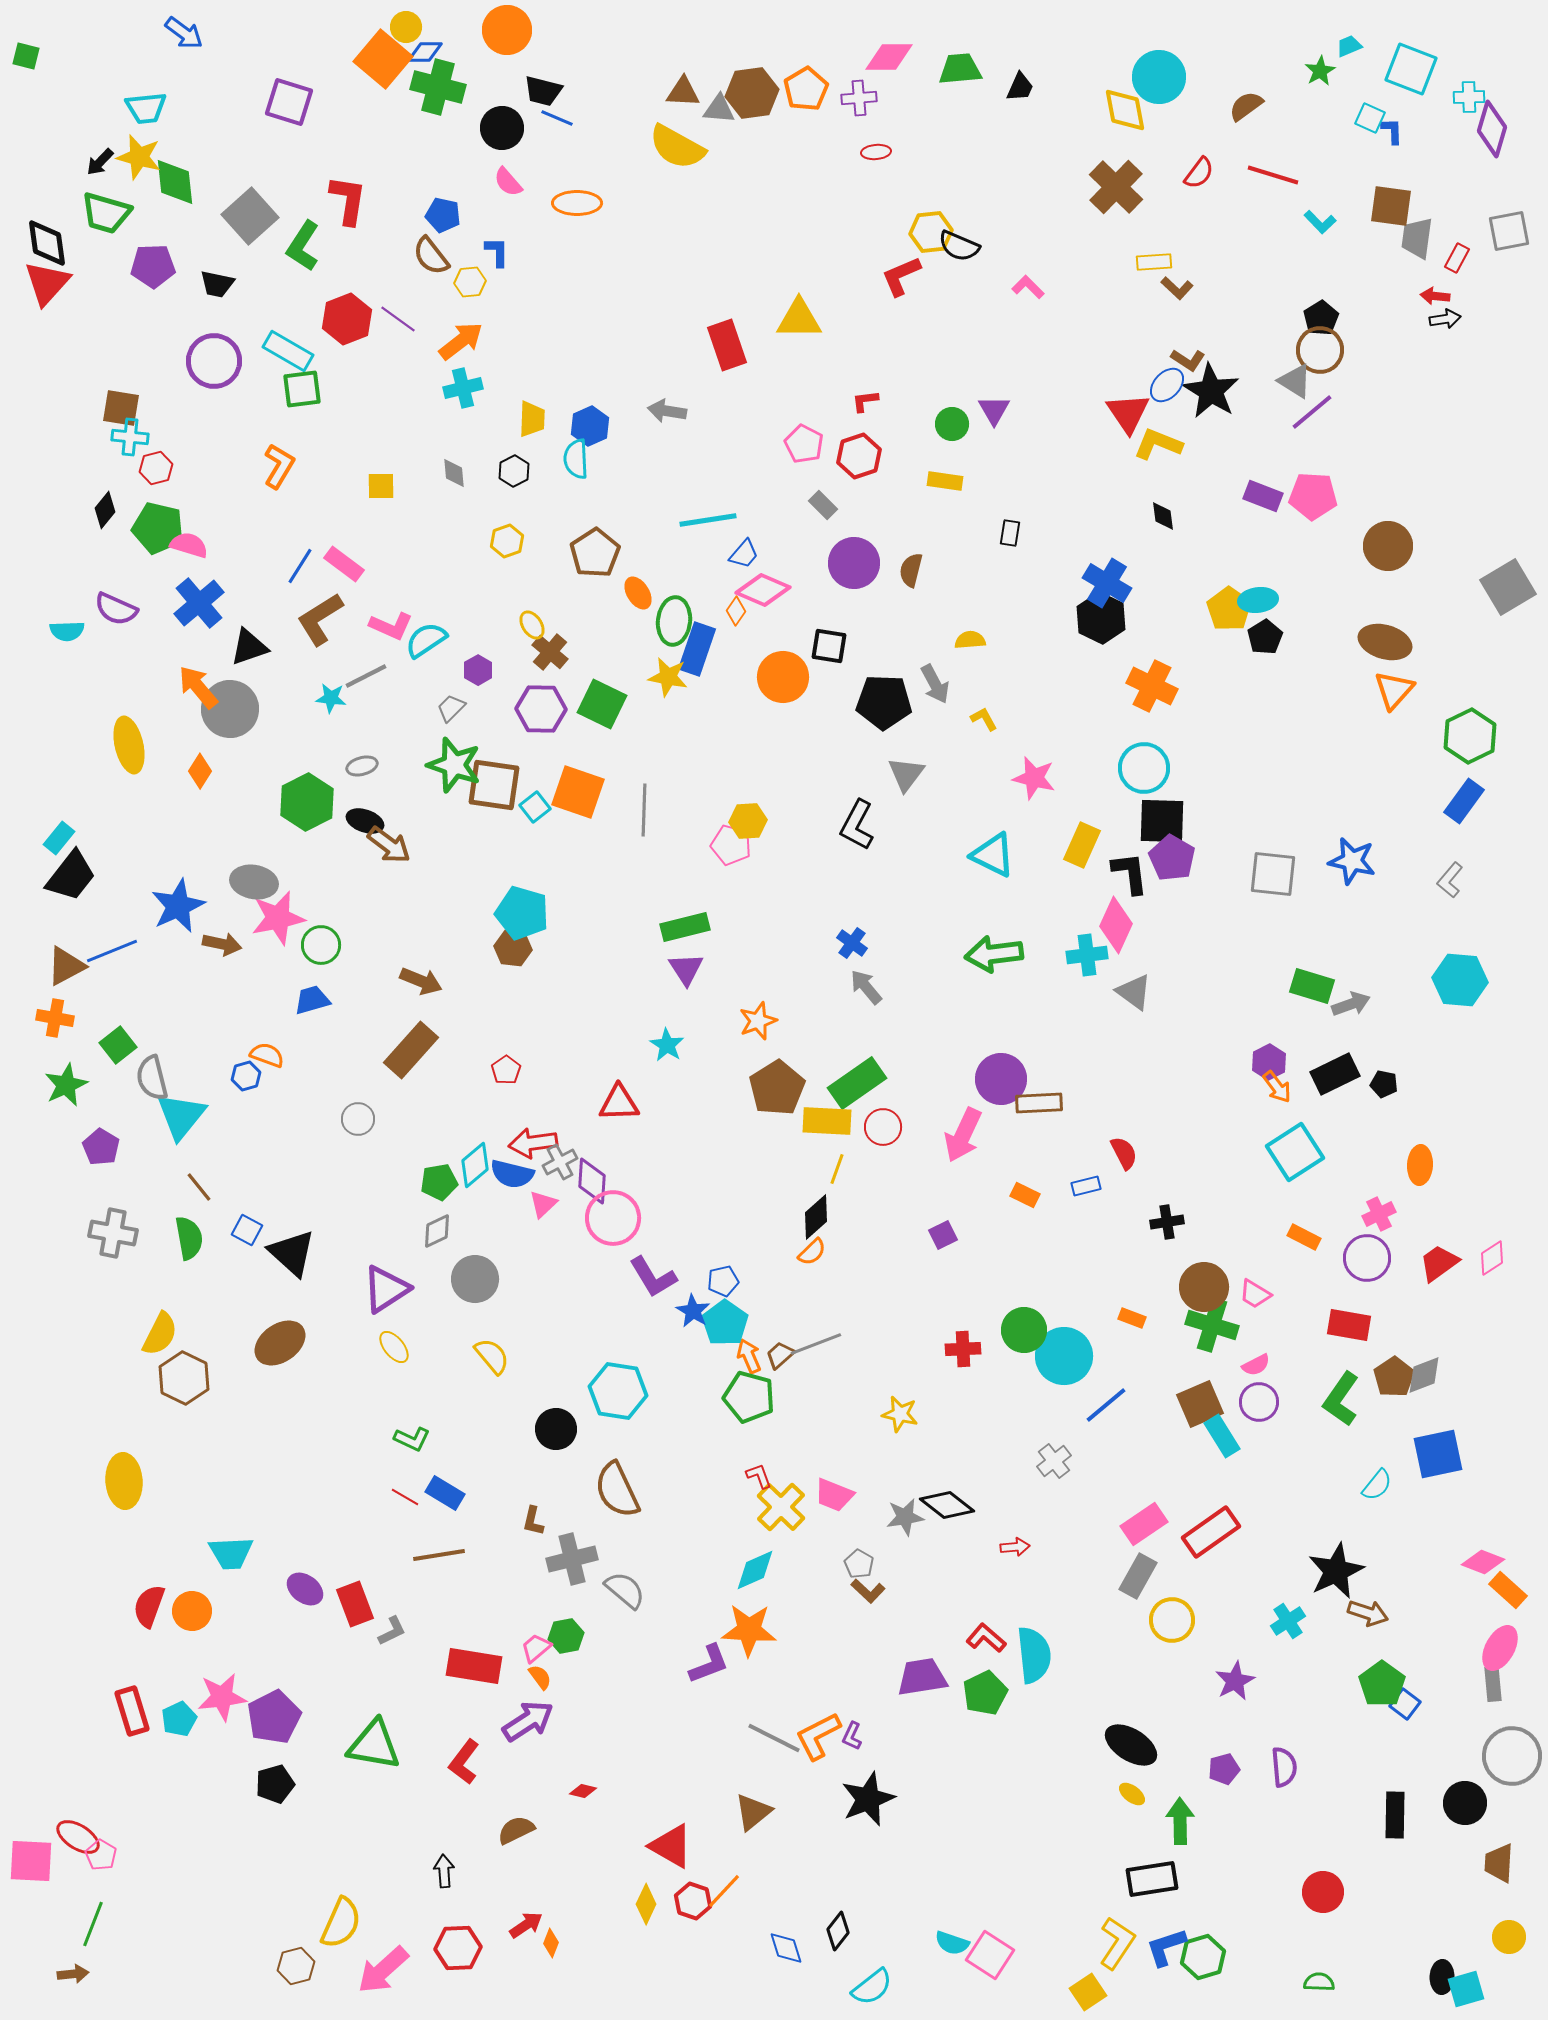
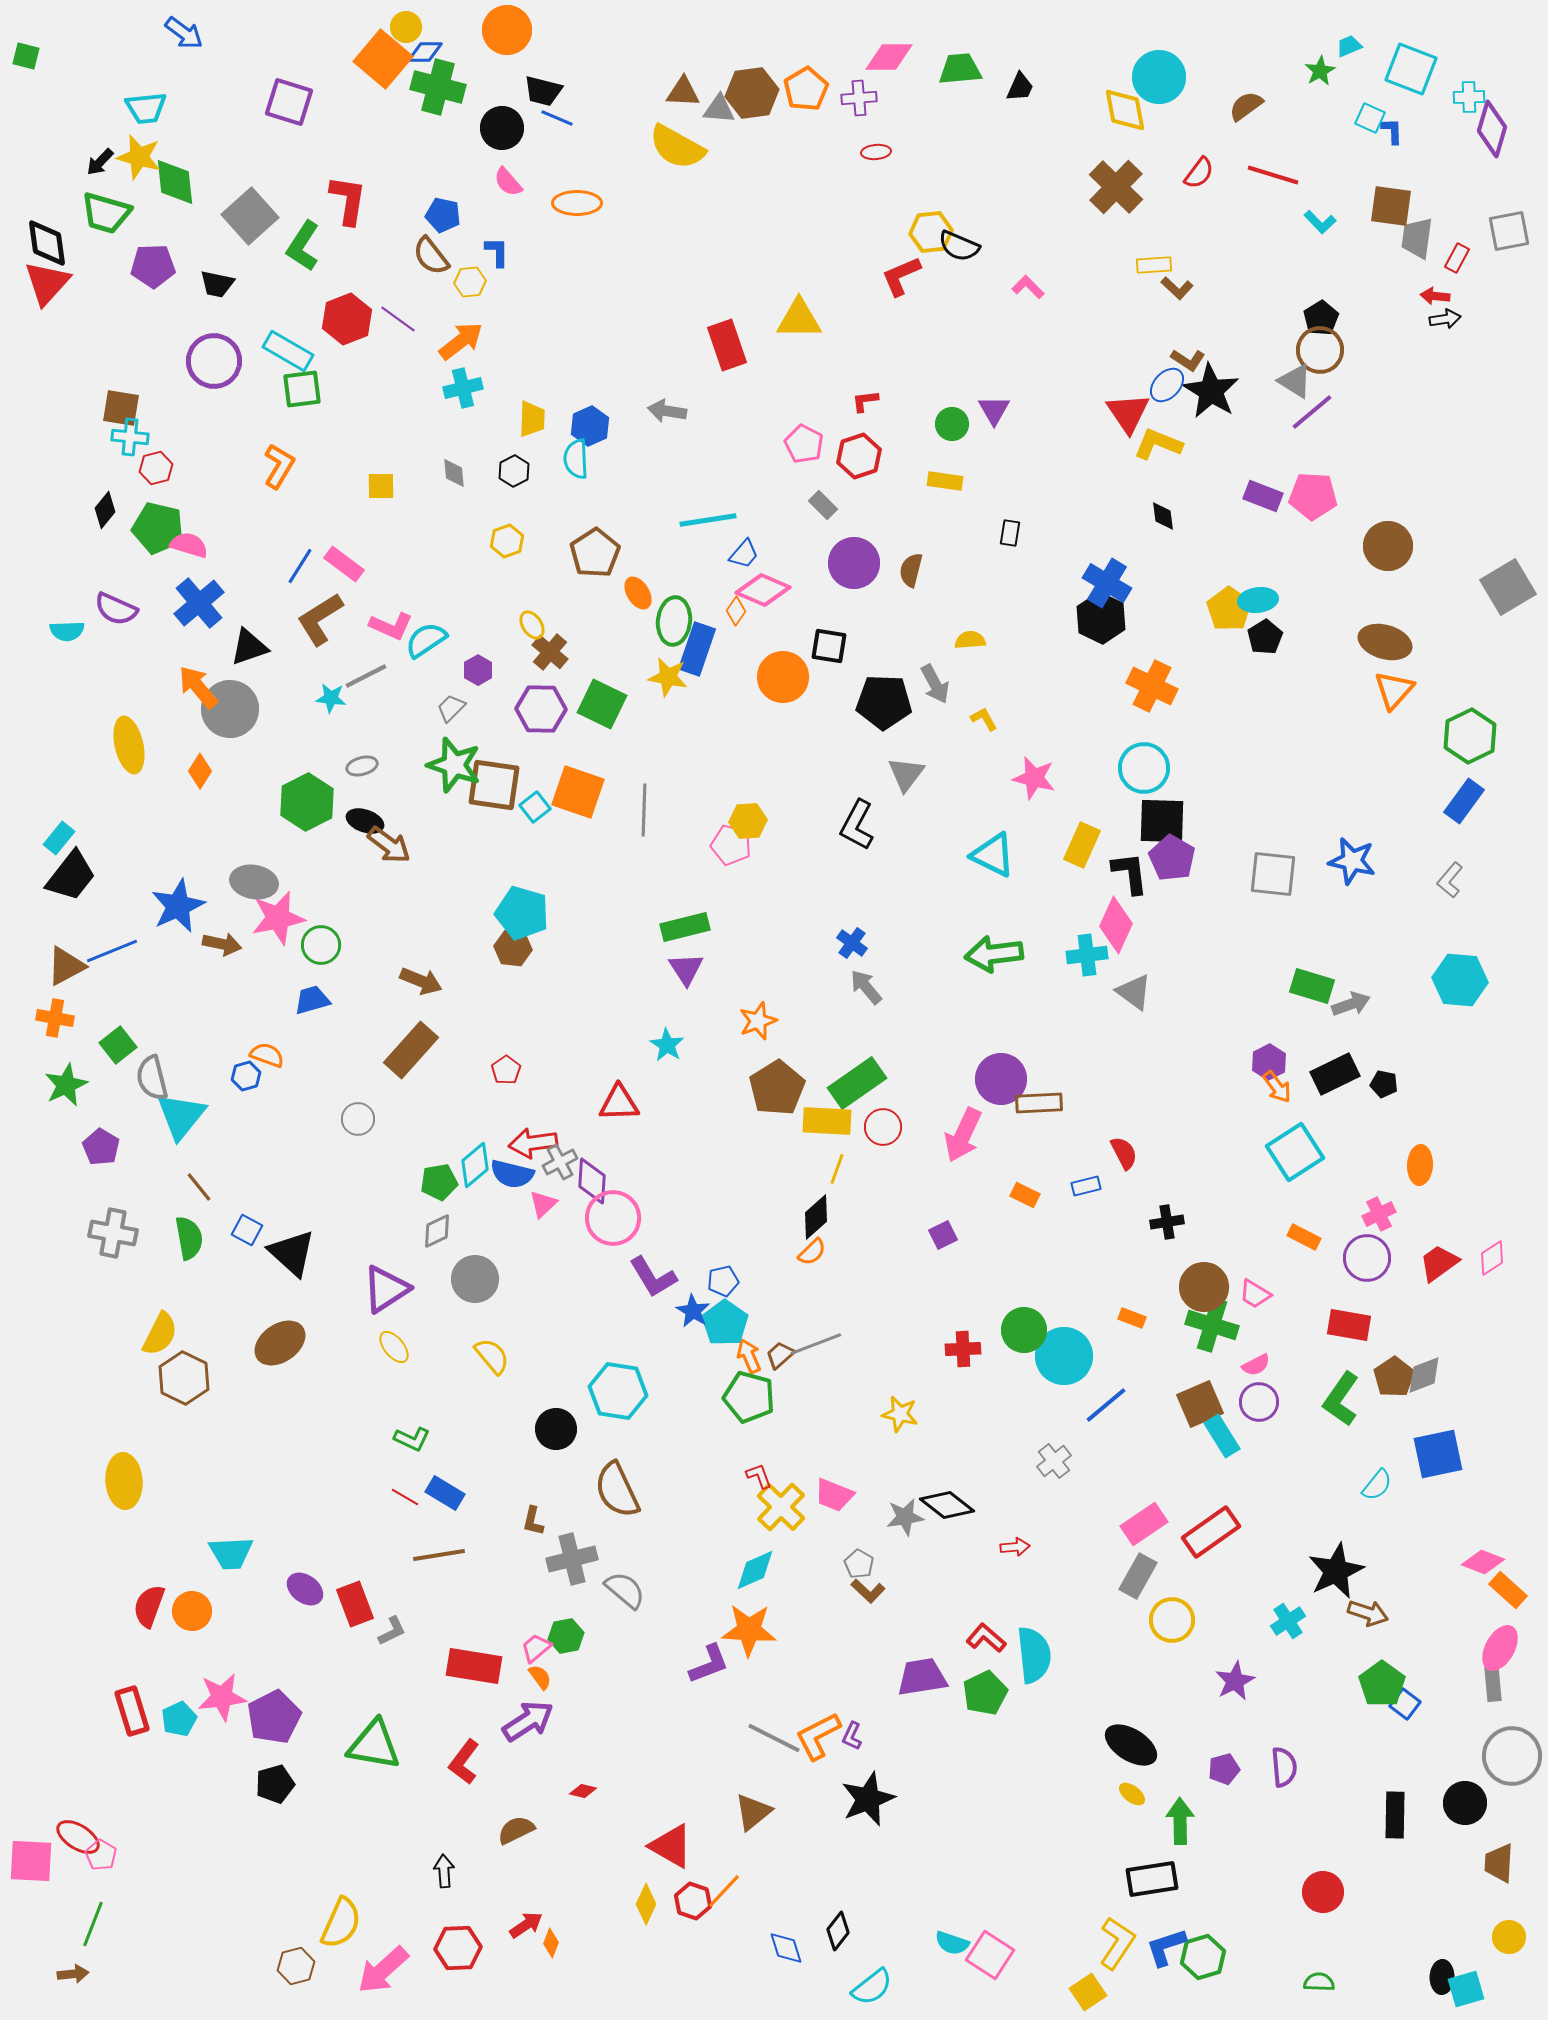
yellow rectangle at (1154, 262): moved 3 px down
